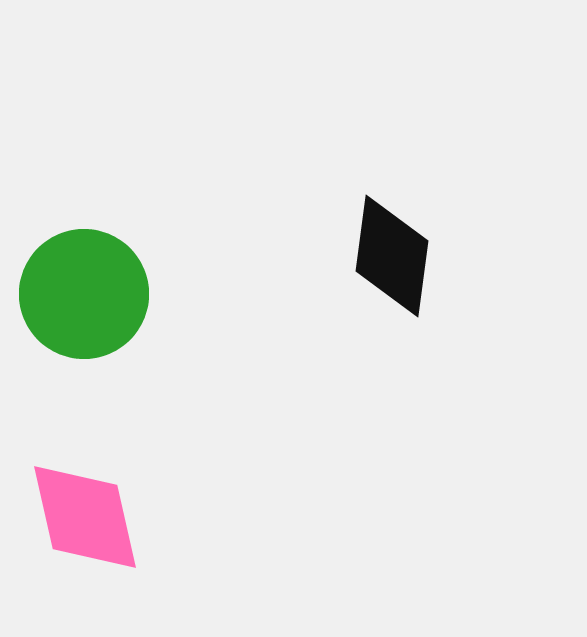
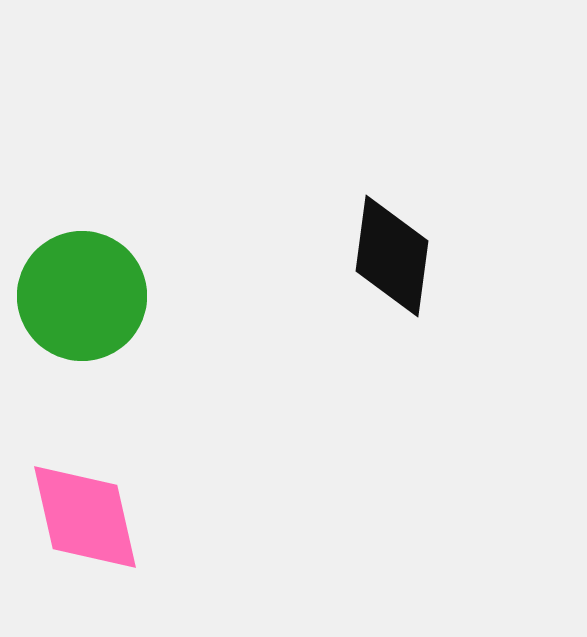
green circle: moved 2 px left, 2 px down
